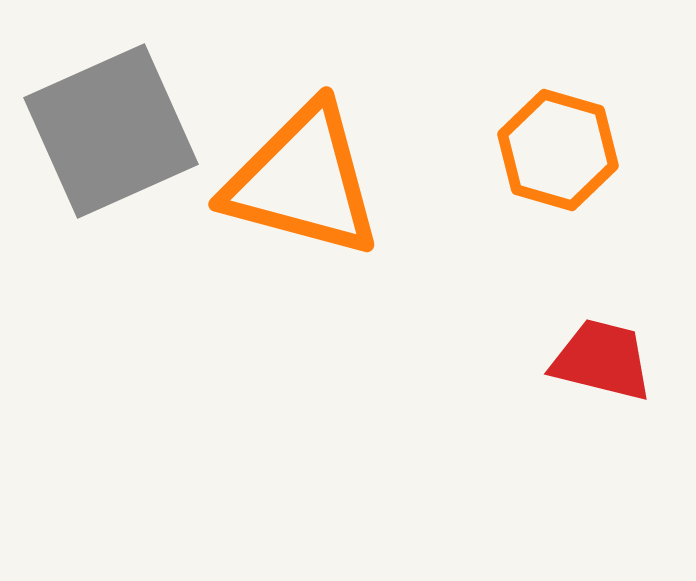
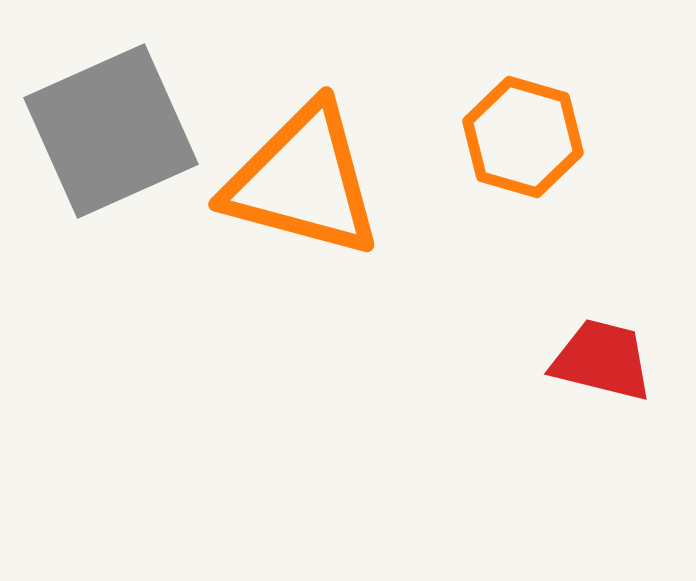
orange hexagon: moved 35 px left, 13 px up
